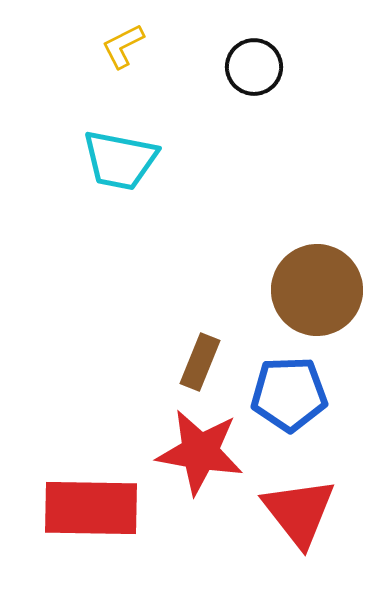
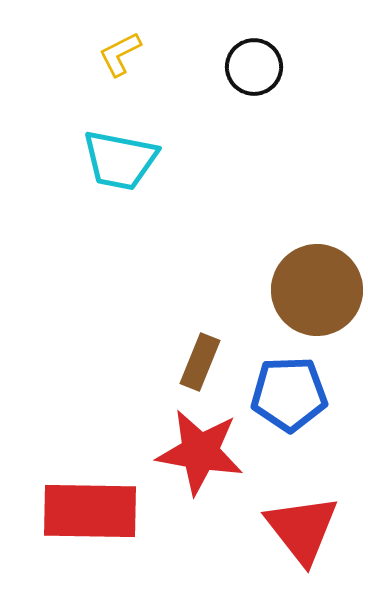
yellow L-shape: moved 3 px left, 8 px down
red rectangle: moved 1 px left, 3 px down
red triangle: moved 3 px right, 17 px down
